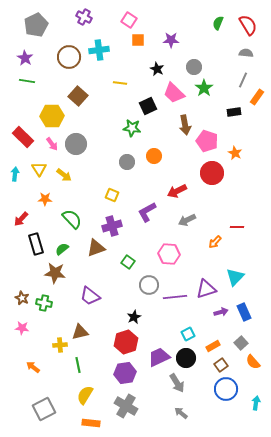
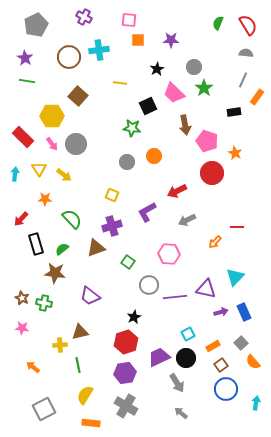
pink square at (129, 20): rotated 28 degrees counterclockwise
black star at (157, 69): rotated 16 degrees clockwise
purple triangle at (206, 289): rotated 30 degrees clockwise
